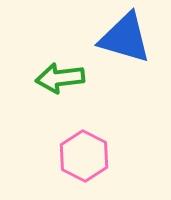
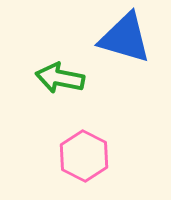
green arrow: rotated 18 degrees clockwise
